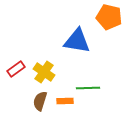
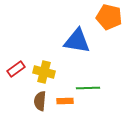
yellow cross: rotated 20 degrees counterclockwise
brown semicircle: rotated 12 degrees counterclockwise
